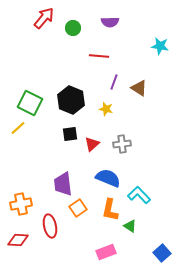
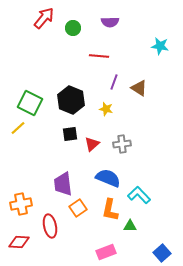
green triangle: rotated 32 degrees counterclockwise
red diamond: moved 1 px right, 2 px down
